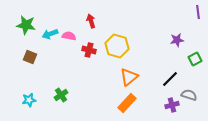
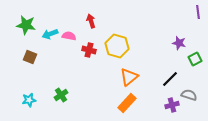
purple star: moved 2 px right, 3 px down; rotated 24 degrees clockwise
